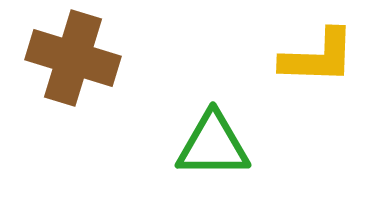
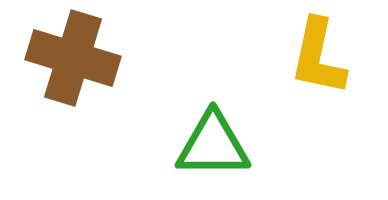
yellow L-shape: rotated 100 degrees clockwise
